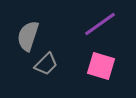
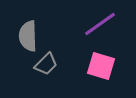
gray semicircle: rotated 20 degrees counterclockwise
